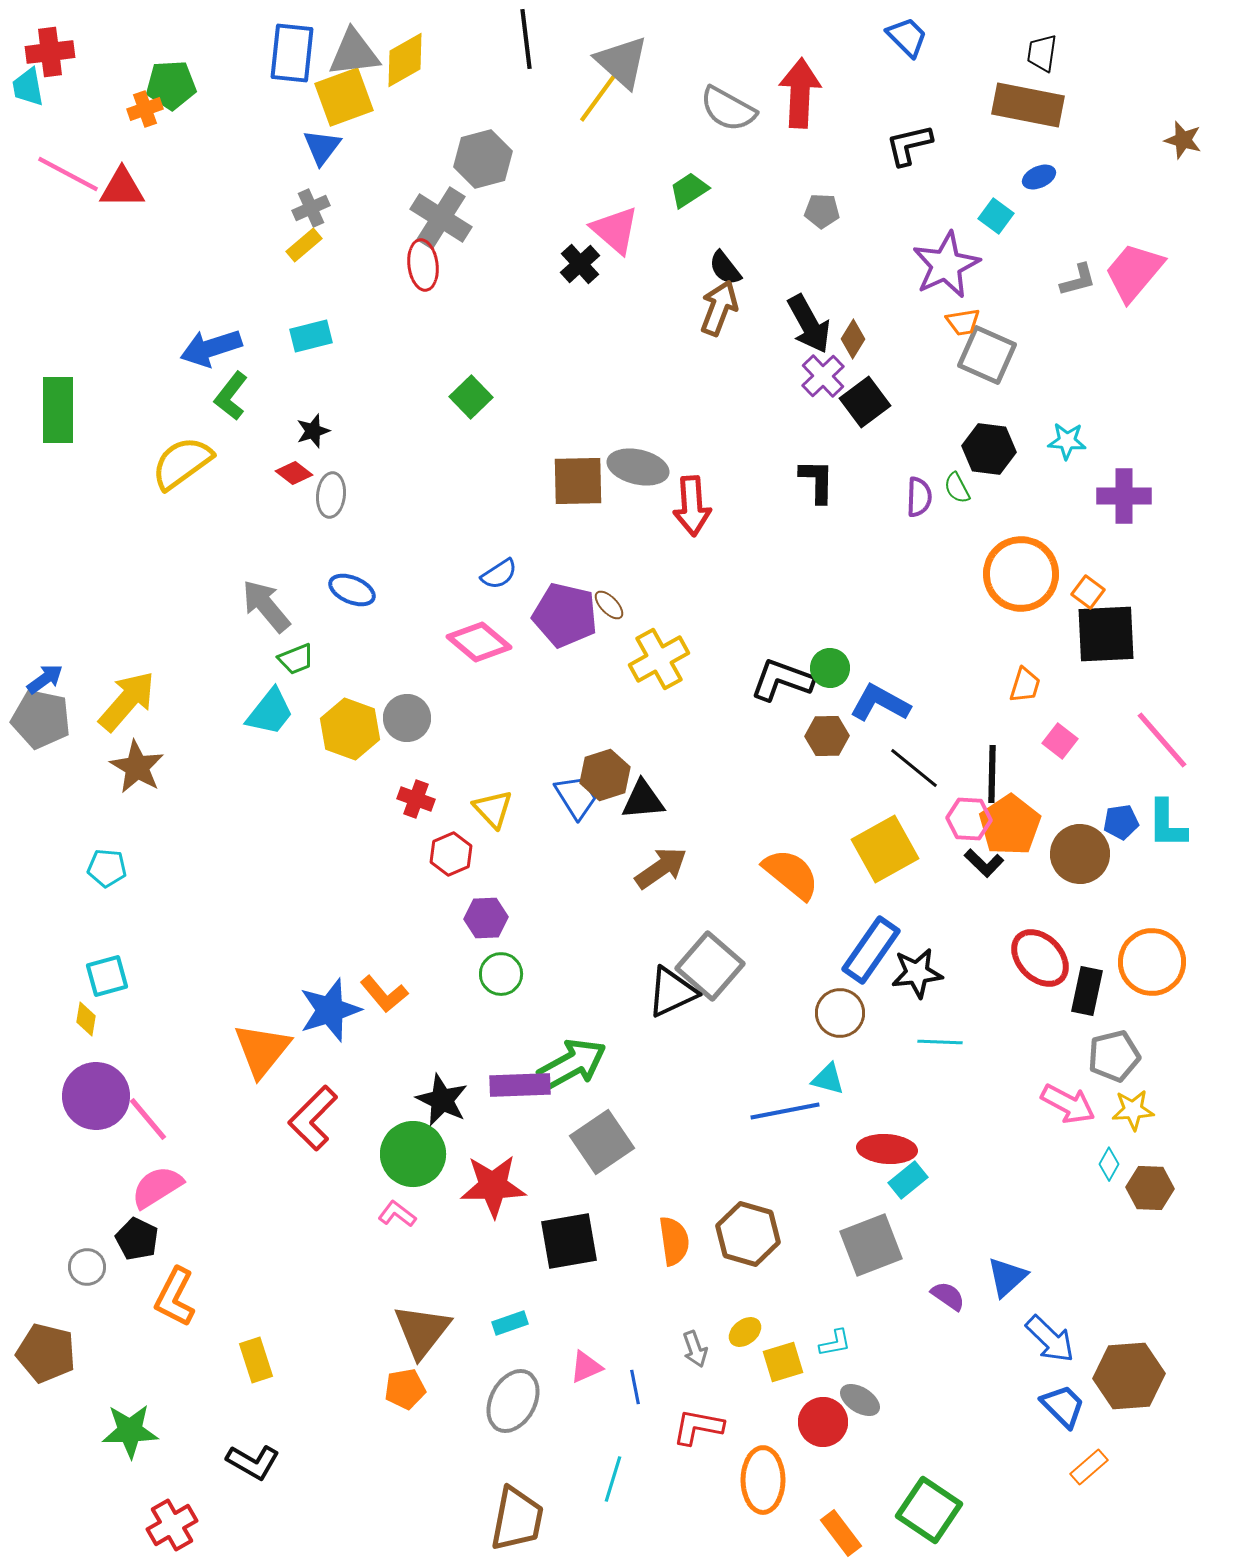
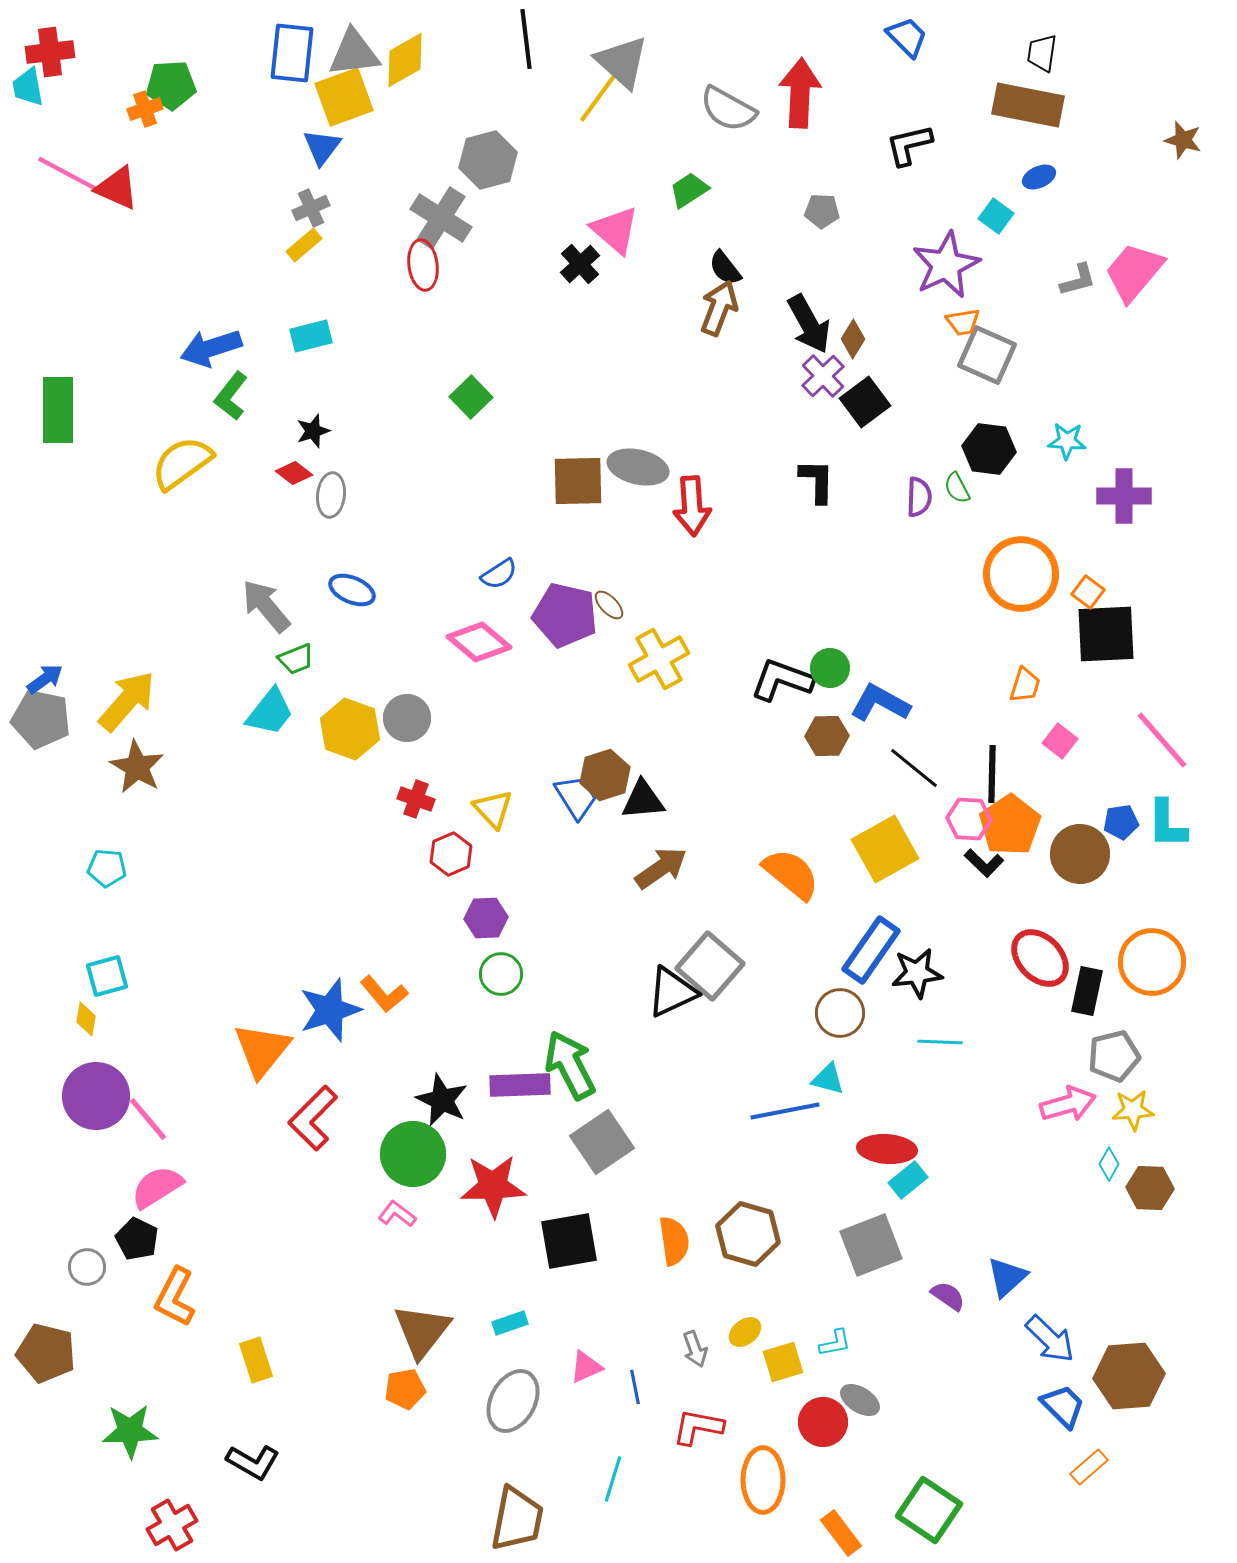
gray hexagon at (483, 159): moved 5 px right, 1 px down
red triangle at (122, 188): moved 5 px left; rotated 24 degrees clockwise
green arrow at (572, 1064): moved 2 px left, 1 px down; rotated 88 degrees counterclockwise
pink arrow at (1068, 1104): rotated 44 degrees counterclockwise
